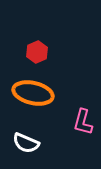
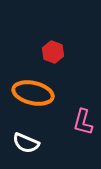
red hexagon: moved 16 px right; rotated 15 degrees counterclockwise
